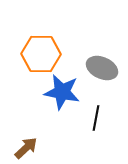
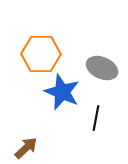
blue star: rotated 12 degrees clockwise
